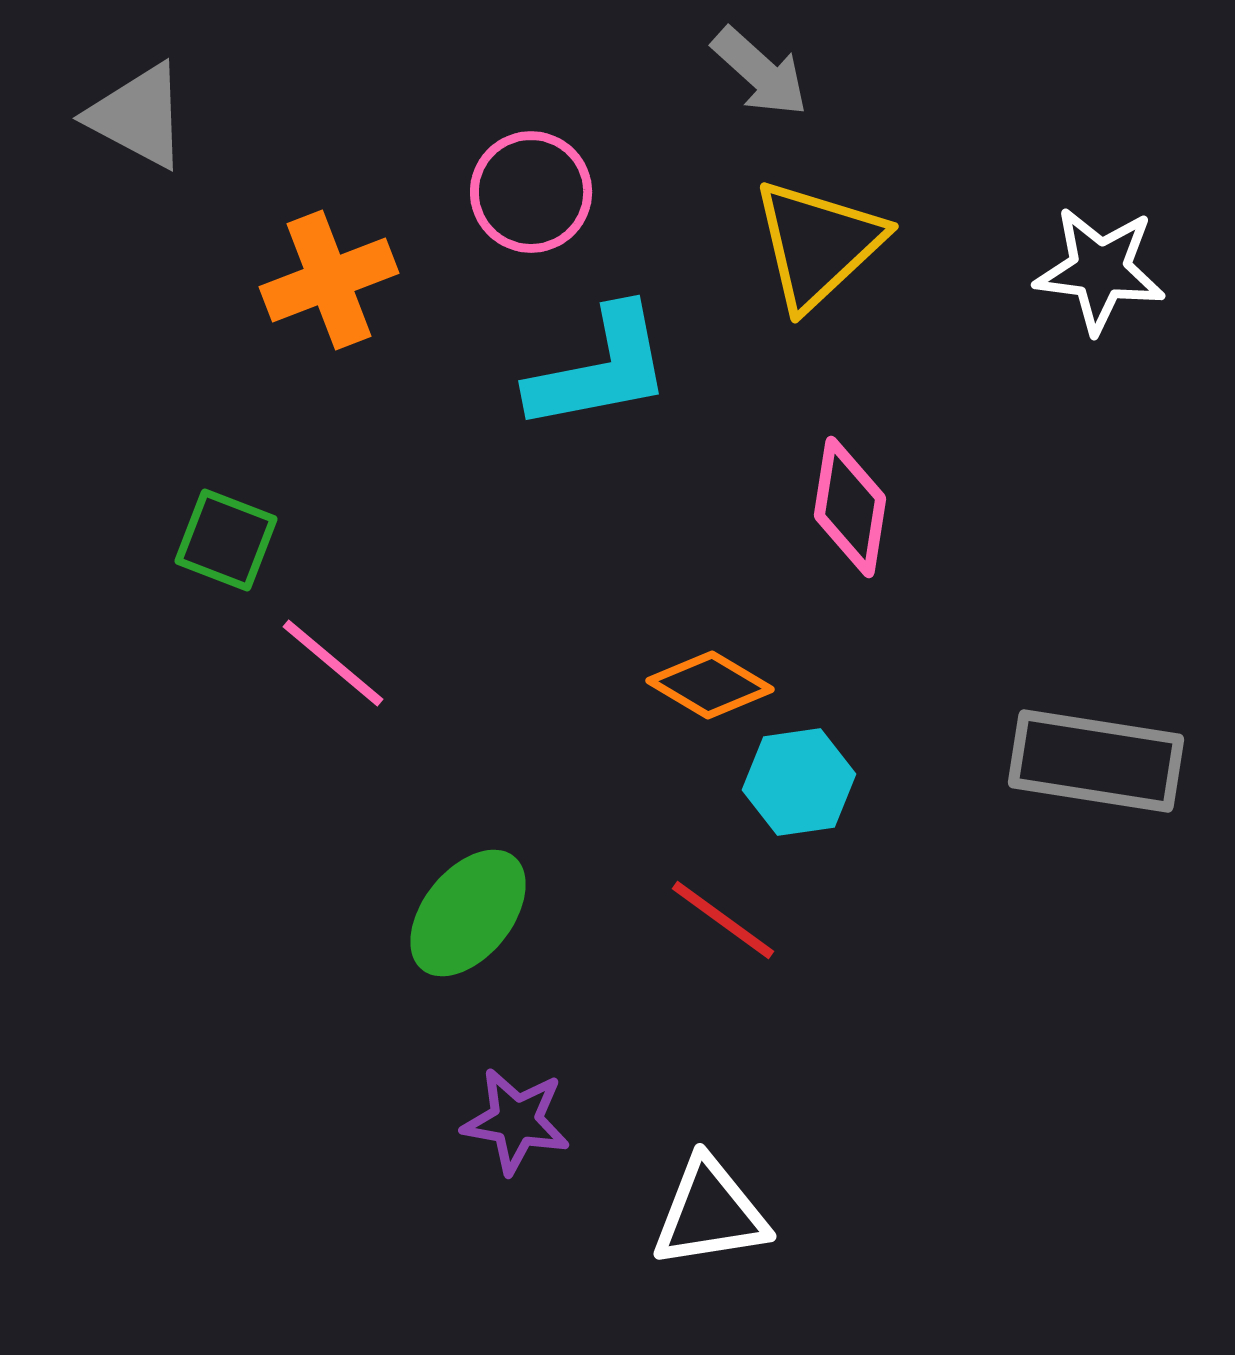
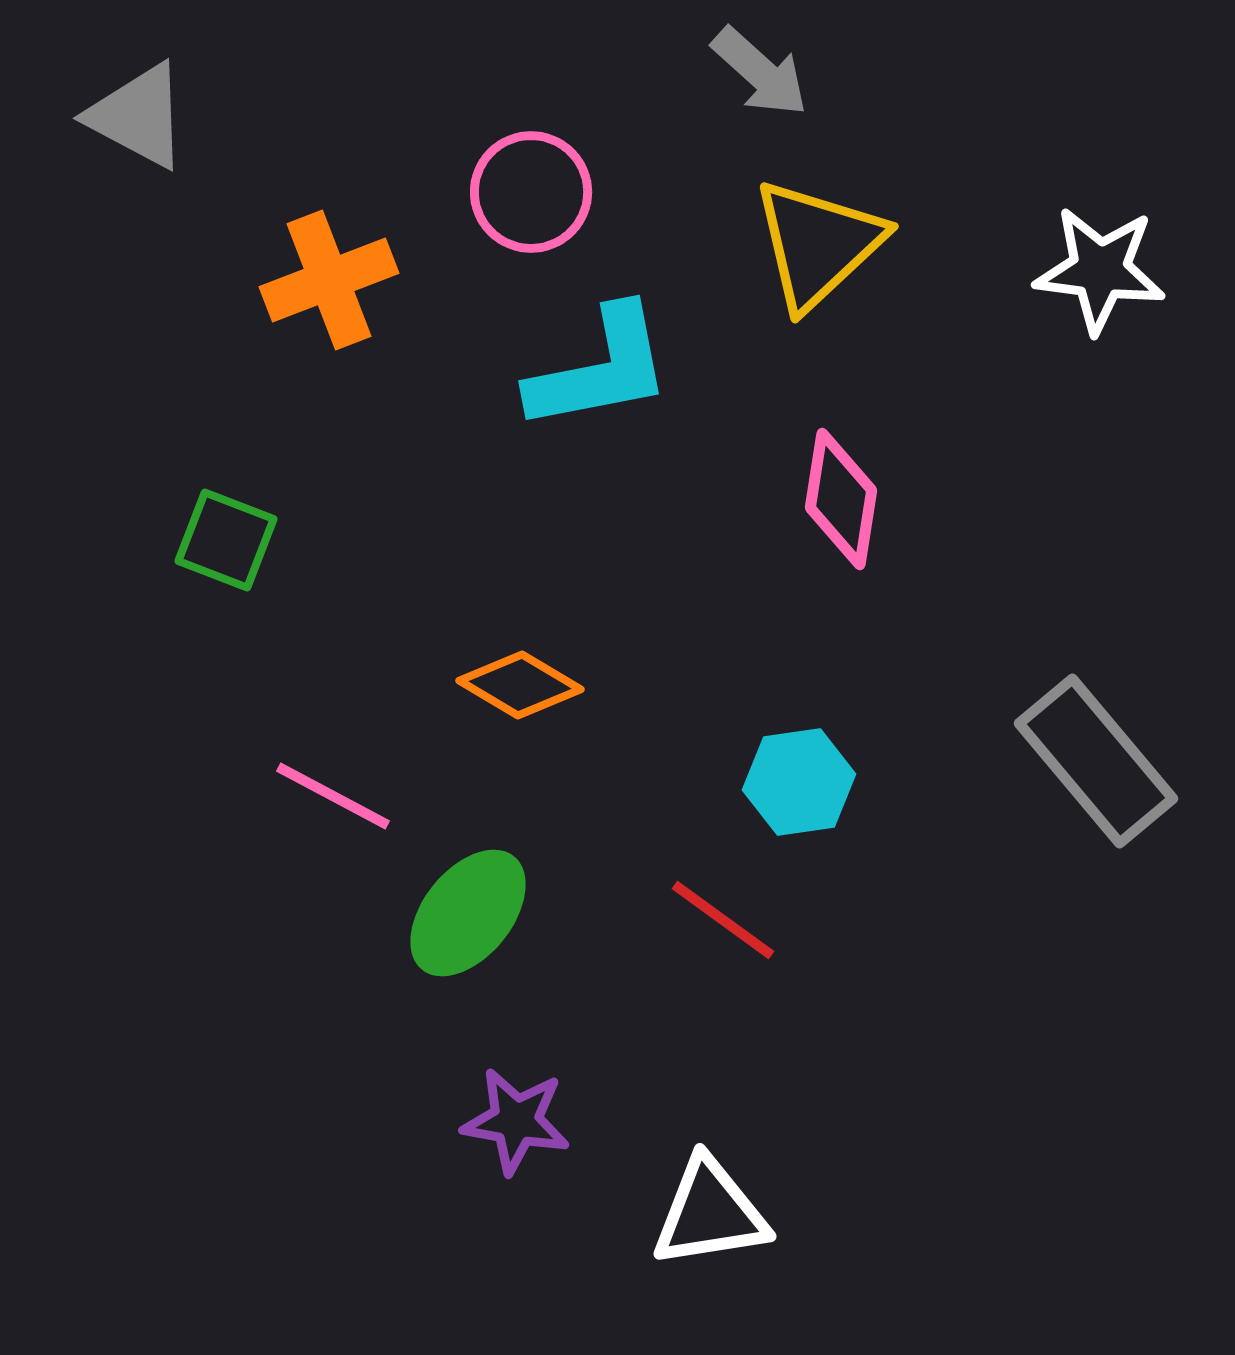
pink diamond: moved 9 px left, 8 px up
pink line: moved 133 px down; rotated 12 degrees counterclockwise
orange diamond: moved 190 px left
gray rectangle: rotated 41 degrees clockwise
